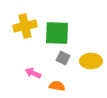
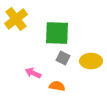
yellow cross: moved 9 px left, 7 px up; rotated 25 degrees counterclockwise
